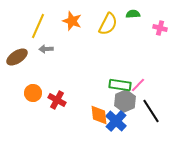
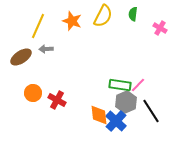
green semicircle: rotated 80 degrees counterclockwise
yellow semicircle: moved 5 px left, 8 px up
pink cross: rotated 16 degrees clockwise
brown ellipse: moved 4 px right
gray hexagon: moved 1 px right, 1 px down
